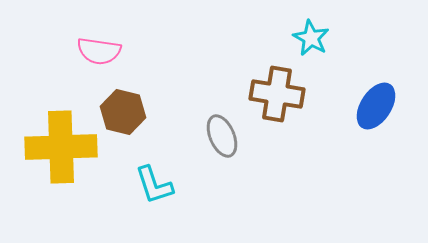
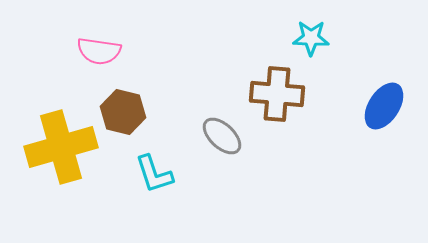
cyan star: rotated 27 degrees counterclockwise
brown cross: rotated 4 degrees counterclockwise
blue ellipse: moved 8 px right
gray ellipse: rotated 24 degrees counterclockwise
yellow cross: rotated 14 degrees counterclockwise
cyan L-shape: moved 11 px up
